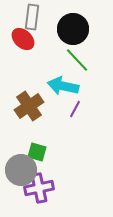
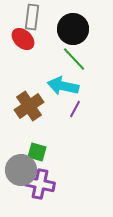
green line: moved 3 px left, 1 px up
purple cross: moved 1 px right, 4 px up; rotated 24 degrees clockwise
